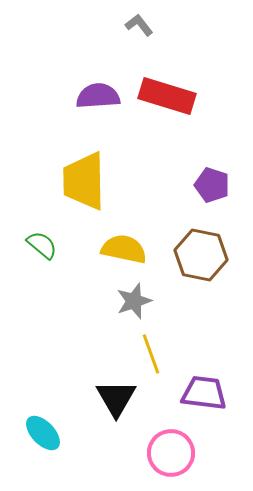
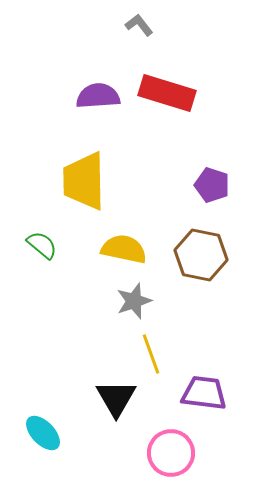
red rectangle: moved 3 px up
